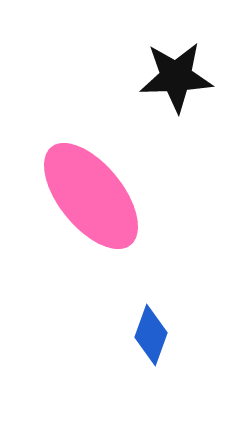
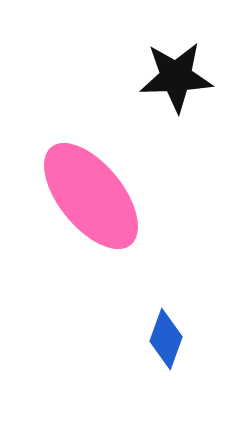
blue diamond: moved 15 px right, 4 px down
